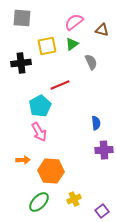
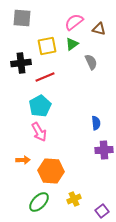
brown triangle: moved 3 px left, 1 px up
red line: moved 15 px left, 8 px up
